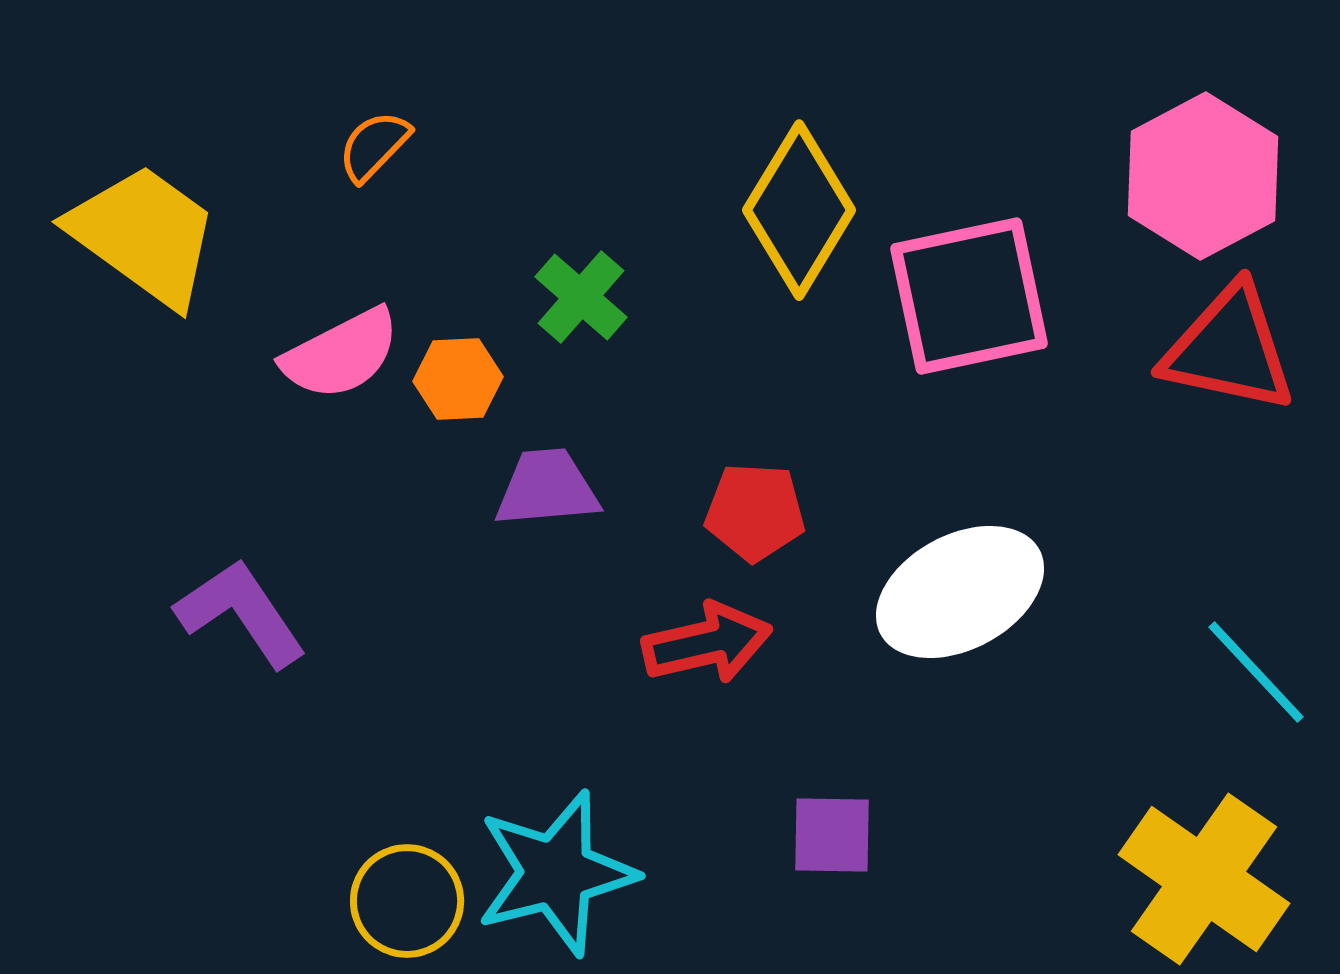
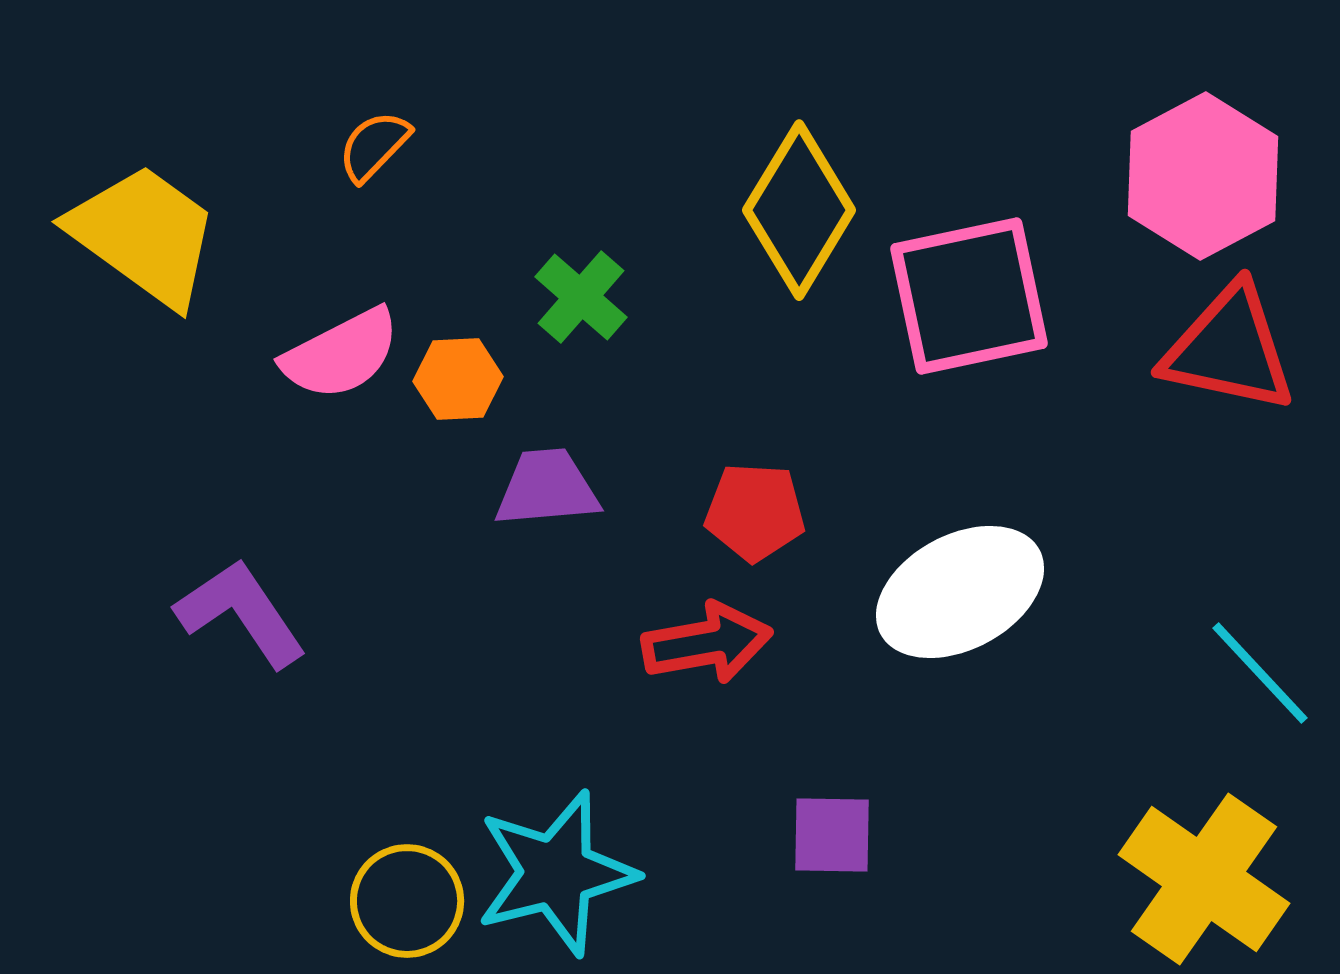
red arrow: rotated 3 degrees clockwise
cyan line: moved 4 px right, 1 px down
